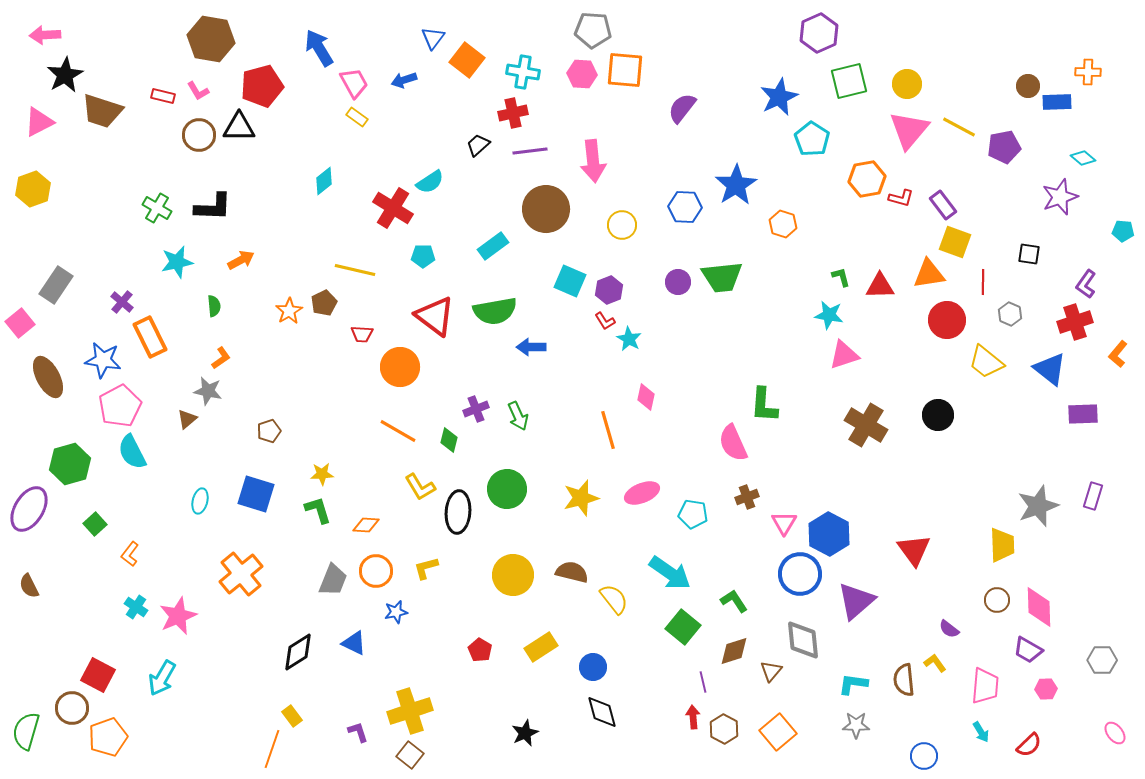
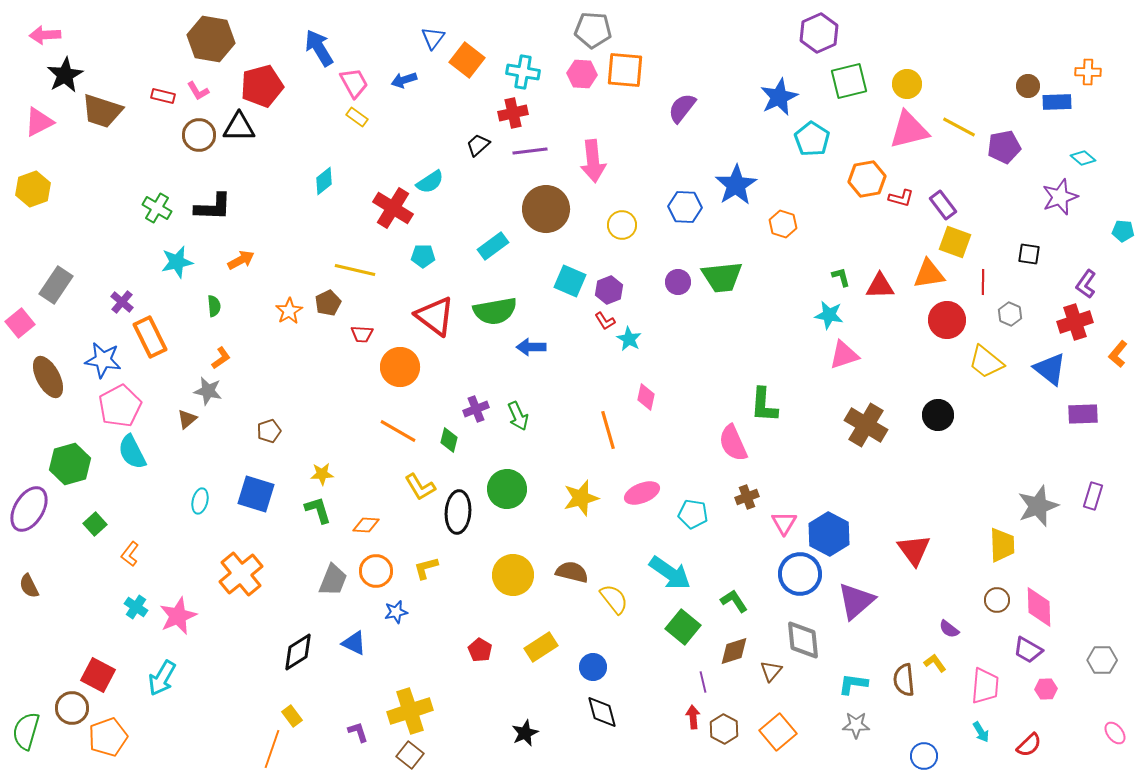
pink triangle at (909, 130): rotated 36 degrees clockwise
brown pentagon at (324, 303): moved 4 px right
